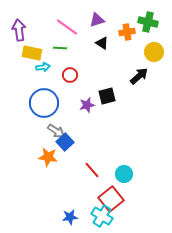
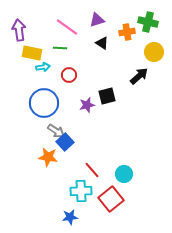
red circle: moved 1 px left
cyan cross: moved 21 px left, 25 px up; rotated 35 degrees counterclockwise
